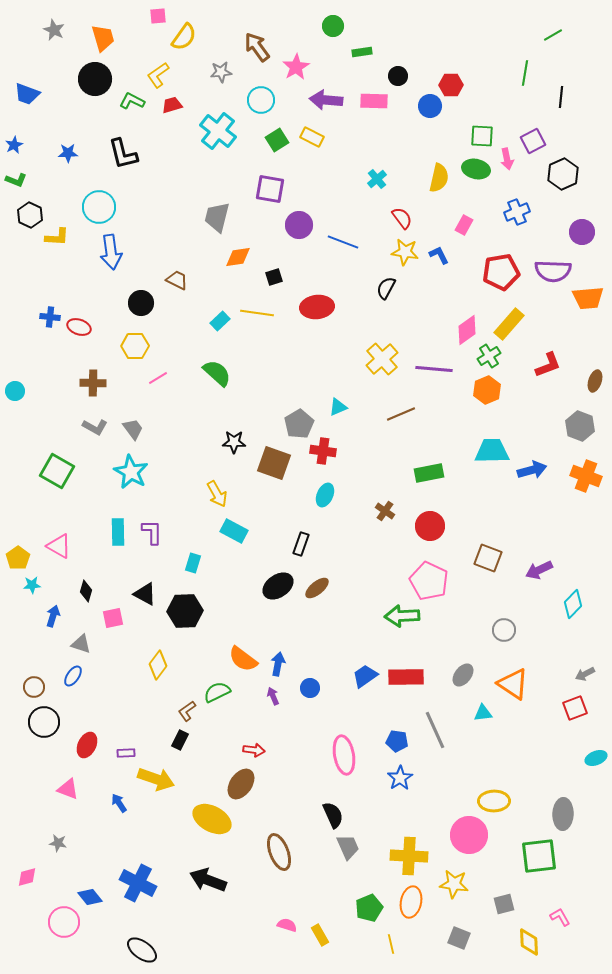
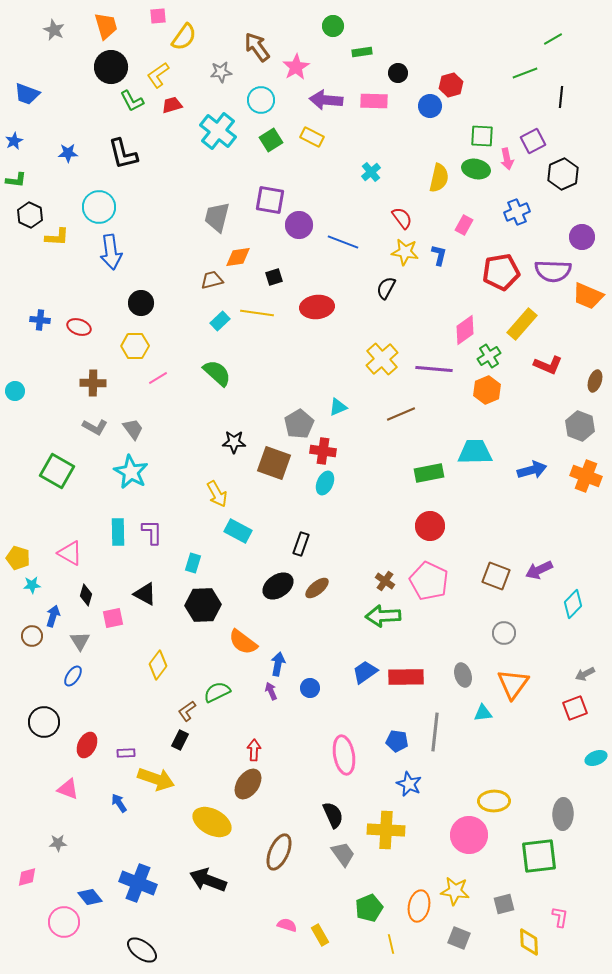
green line at (553, 35): moved 4 px down
orange trapezoid at (103, 38): moved 3 px right, 12 px up
green line at (525, 73): rotated 60 degrees clockwise
black circle at (398, 76): moved 3 px up
black circle at (95, 79): moved 16 px right, 12 px up
red hexagon at (451, 85): rotated 15 degrees counterclockwise
green L-shape at (132, 101): rotated 145 degrees counterclockwise
green square at (277, 140): moved 6 px left
blue star at (14, 145): moved 4 px up
cyan cross at (377, 179): moved 6 px left, 7 px up
green L-shape at (16, 180): rotated 15 degrees counterclockwise
purple square at (270, 189): moved 11 px down
purple circle at (582, 232): moved 5 px down
blue L-shape at (439, 255): rotated 40 degrees clockwise
brown trapezoid at (177, 280): moved 35 px right; rotated 40 degrees counterclockwise
orange trapezoid at (588, 298): moved 2 px up; rotated 28 degrees clockwise
blue cross at (50, 317): moved 10 px left, 3 px down
yellow rectangle at (509, 324): moved 13 px right
pink diamond at (467, 330): moved 2 px left
red L-shape at (548, 365): rotated 44 degrees clockwise
cyan trapezoid at (492, 451): moved 17 px left, 1 px down
cyan ellipse at (325, 495): moved 12 px up
brown cross at (385, 511): moved 70 px down
cyan rectangle at (234, 531): moved 4 px right
pink triangle at (59, 546): moved 11 px right, 7 px down
yellow pentagon at (18, 558): rotated 20 degrees counterclockwise
brown square at (488, 558): moved 8 px right, 18 px down
black diamond at (86, 591): moved 4 px down
black hexagon at (185, 611): moved 18 px right, 6 px up
green arrow at (402, 616): moved 19 px left
gray circle at (504, 630): moved 3 px down
gray triangle at (81, 644): moved 1 px left, 3 px up; rotated 40 degrees clockwise
orange semicircle at (243, 659): moved 17 px up
gray ellipse at (463, 675): rotated 55 degrees counterclockwise
blue trapezoid at (365, 676): moved 4 px up
orange triangle at (513, 684): rotated 32 degrees clockwise
brown circle at (34, 687): moved 2 px left, 51 px up
purple arrow at (273, 696): moved 2 px left, 5 px up
gray line at (435, 730): moved 2 px down; rotated 30 degrees clockwise
red arrow at (254, 750): rotated 95 degrees counterclockwise
blue star at (400, 778): moved 9 px right, 6 px down; rotated 15 degrees counterclockwise
brown ellipse at (241, 784): moved 7 px right
yellow ellipse at (212, 819): moved 3 px down
gray star at (58, 843): rotated 12 degrees counterclockwise
gray trapezoid at (348, 847): moved 5 px left, 7 px down; rotated 12 degrees counterclockwise
brown ellipse at (279, 852): rotated 45 degrees clockwise
yellow cross at (409, 856): moved 23 px left, 26 px up
blue cross at (138, 883): rotated 6 degrees counterclockwise
yellow star at (454, 884): moved 1 px right, 7 px down
orange ellipse at (411, 902): moved 8 px right, 4 px down
pink L-shape at (560, 917): rotated 40 degrees clockwise
